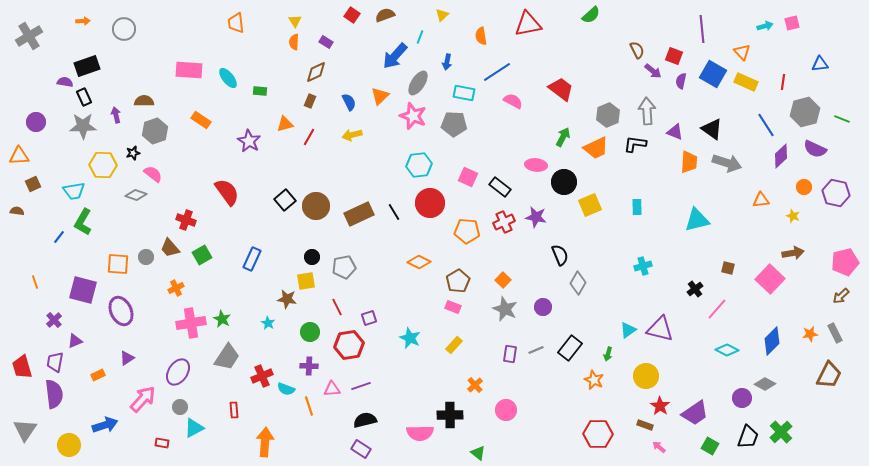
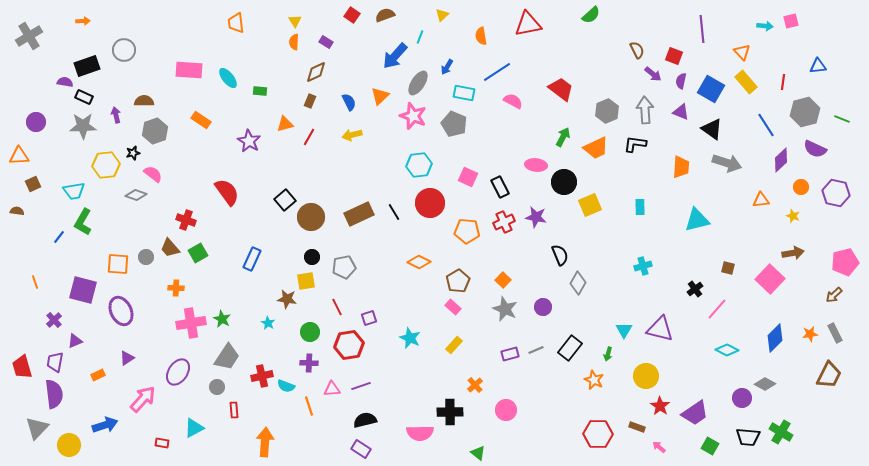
pink square at (792, 23): moved 1 px left, 2 px up
cyan arrow at (765, 26): rotated 21 degrees clockwise
gray circle at (124, 29): moved 21 px down
blue arrow at (447, 62): moved 5 px down; rotated 21 degrees clockwise
blue triangle at (820, 64): moved 2 px left, 2 px down
purple arrow at (653, 71): moved 3 px down
blue square at (713, 74): moved 2 px left, 15 px down
yellow rectangle at (746, 82): rotated 25 degrees clockwise
black rectangle at (84, 97): rotated 42 degrees counterclockwise
gray arrow at (647, 111): moved 2 px left, 1 px up
gray hexagon at (608, 115): moved 1 px left, 4 px up
gray pentagon at (454, 124): rotated 20 degrees clockwise
purple triangle at (675, 132): moved 6 px right, 20 px up
purple diamond at (781, 156): moved 4 px down
orange trapezoid at (689, 162): moved 8 px left, 5 px down
yellow hexagon at (103, 165): moved 3 px right; rotated 8 degrees counterclockwise
black rectangle at (500, 187): rotated 25 degrees clockwise
orange circle at (804, 187): moved 3 px left
brown circle at (316, 206): moved 5 px left, 11 px down
cyan rectangle at (637, 207): moved 3 px right
green square at (202, 255): moved 4 px left, 2 px up
orange cross at (176, 288): rotated 28 degrees clockwise
brown arrow at (841, 296): moved 7 px left, 1 px up
pink rectangle at (453, 307): rotated 21 degrees clockwise
cyan triangle at (628, 330): moved 4 px left; rotated 24 degrees counterclockwise
blue diamond at (772, 341): moved 3 px right, 3 px up
purple rectangle at (510, 354): rotated 66 degrees clockwise
purple cross at (309, 366): moved 3 px up
red cross at (262, 376): rotated 10 degrees clockwise
cyan semicircle at (286, 389): moved 3 px up
gray circle at (180, 407): moved 37 px right, 20 px up
black cross at (450, 415): moved 3 px up
brown rectangle at (645, 425): moved 8 px left, 2 px down
gray triangle at (25, 430): moved 12 px right, 2 px up; rotated 10 degrees clockwise
green cross at (781, 432): rotated 15 degrees counterclockwise
black trapezoid at (748, 437): rotated 75 degrees clockwise
